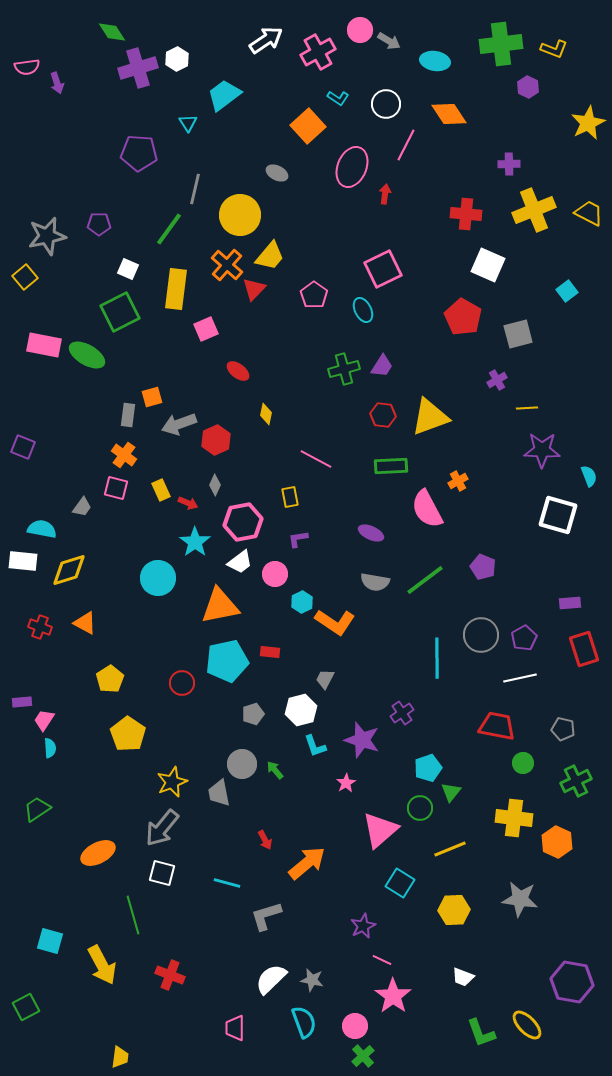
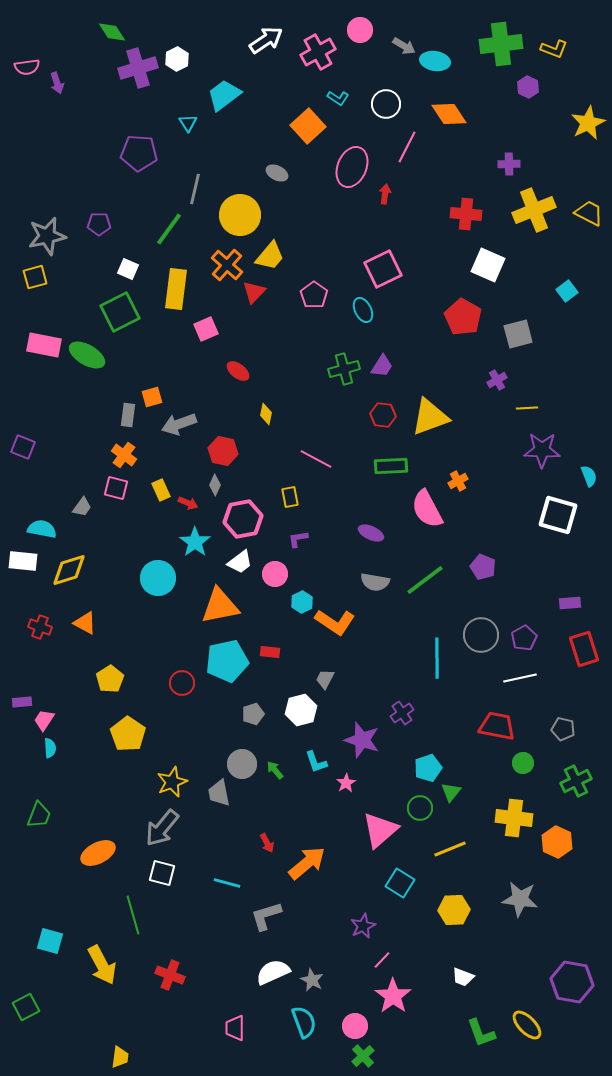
gray arrow at (389, 41): moved 15 px right, 5 px down
pink line at (406, 145): moved 1 px right, 2 px down
yellow square at (25, 277): moved 10 px right; rotated 25 degrees clockwise
red triangle at (254, 289): moved 3 px down
red hexagon at (216, 440): moved 7 px right, 11 px down; rotated 24 degrees counterclockwise
pink hexagon at (243, 522): moved 3 px up
cyan L-shape at (315, 746): moved 1 px right, 16 px down
green trapezoid at (37, 809): moved 2 px right, 6 px down; rotated 144 degrees clockwise
red arrow at (265, 840): moved 2 px right, 3 px down
pink line at (382, 960): rotated 72 degrees counterclockwise
white semicircle at (271, 979): moved 2 px right, 7 px up; rotated 20 degrees clockwise
gray star at (312, 980): rotated 15 degrees clockwise
